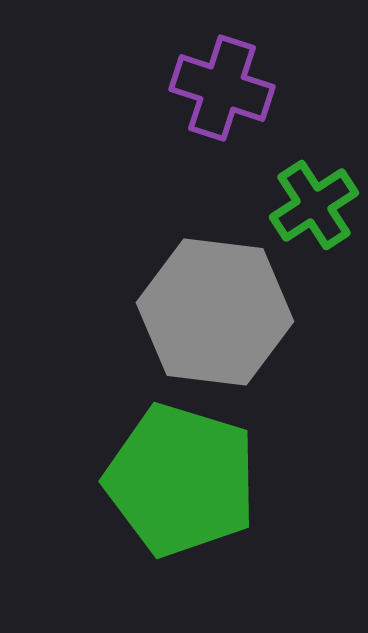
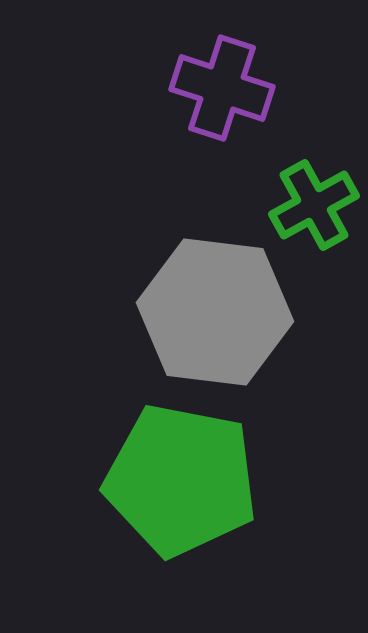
green cross: rotated 4 degrees clockwise
green pentagon: rotated 6 degrees counterclockwise
